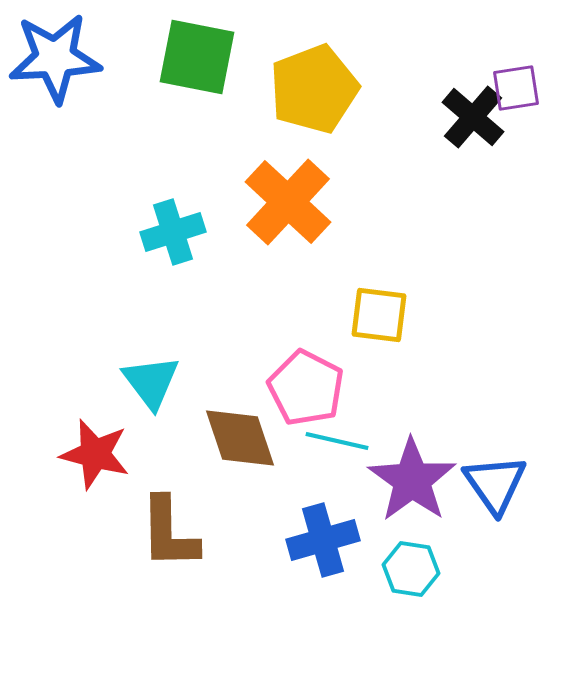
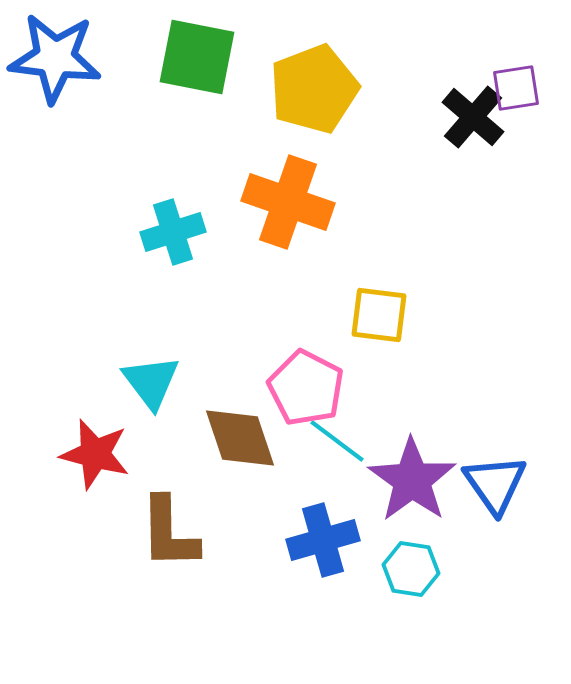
blue star: rotated 10 degrees clockwise
orange cross: rotated 24 degrees counterclockwise
cyan line: rotated 24 degrees clockwise
